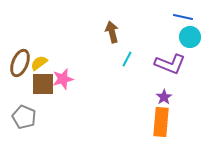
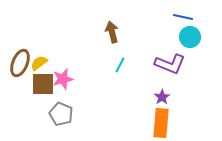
cyan line: moved 7 px left, 6 px down
purple star: moved 2 px left
gray pentagon: moved 37 px right, 3 px up
orange rectangle: moved 1 px down
